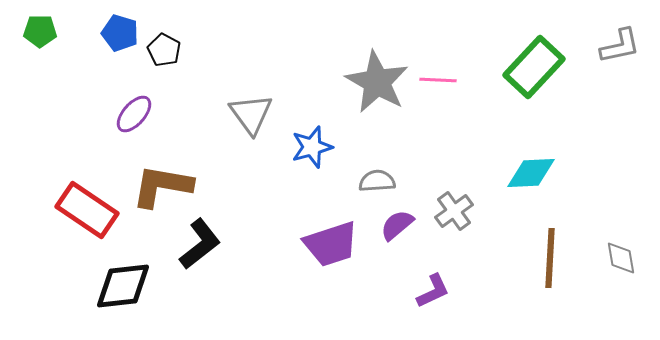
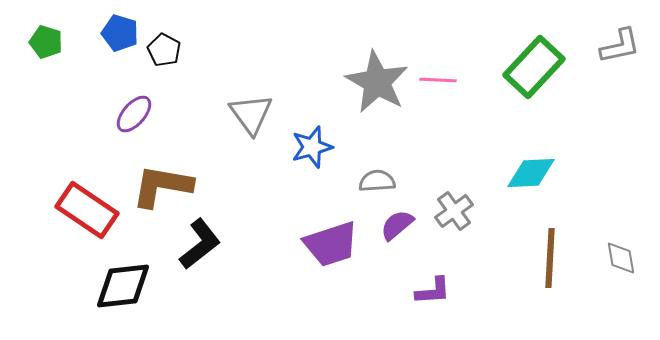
green pentagon: moved 6 px right, 11 px down; rotated 16 degrees clockwise
purple L-shape: rotated 21 degrees clockwise
